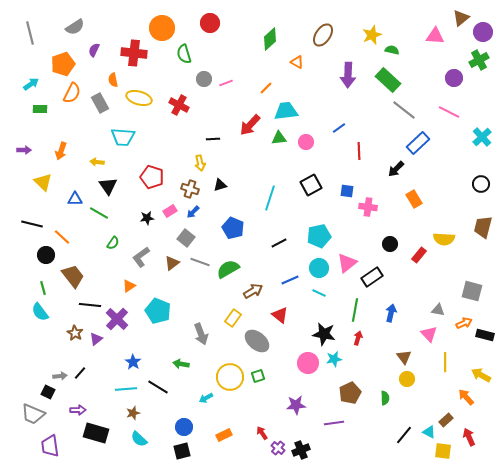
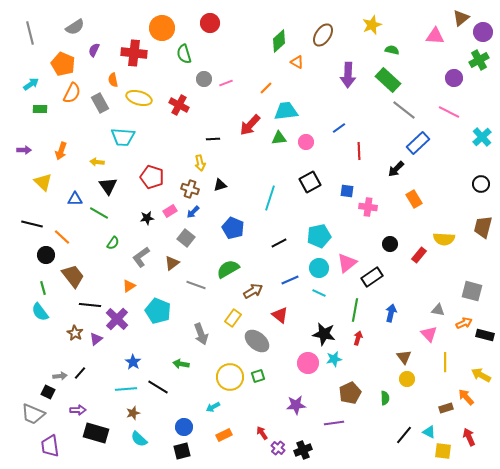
yellow star at (372, 35): moved 10 px up
green diamond at (270, 39): moved 9 px right, 2 px down
orange pentagon at (63, 64): rotated 30 degrees counterclockwise
black square at (311, 185): moved 1 px left, 3 px up
gray line at (200, 262): moved 4 px left, 23 px down
cyan arrow at (206, 398): moved 7 px right, 9 px down
brown rectangle at (446, 420): moved 12 px up; rotated 24 degrees clockwise
black cross at (301, 450): moved 2 px right
